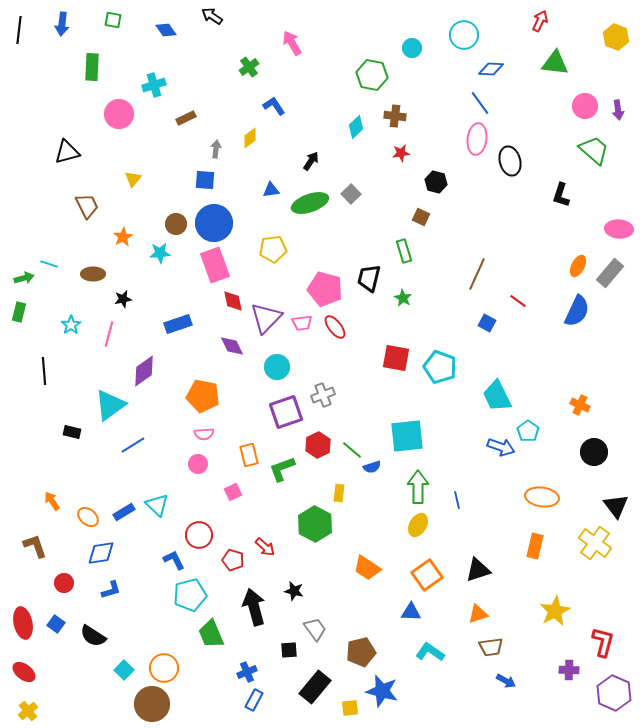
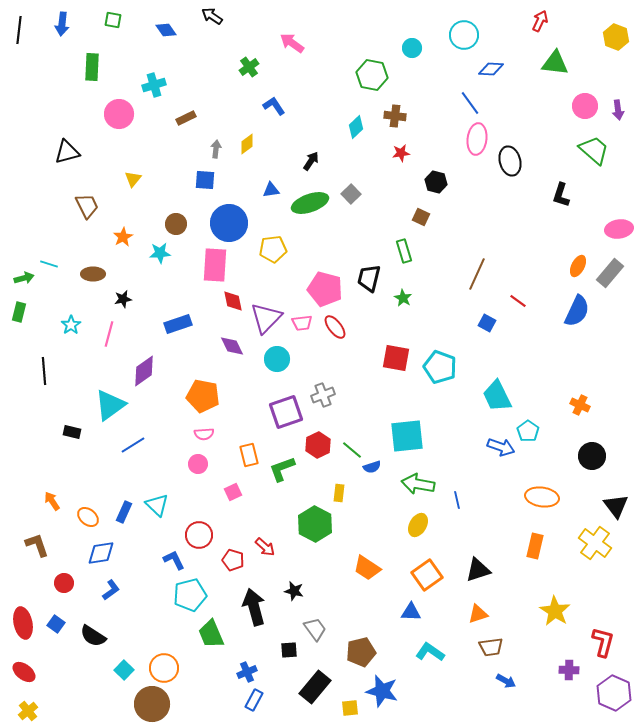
pink arrow at (292, 43): rotated 25 degrees counterclockwise
blue line at (480, 103): moved 10 px left
yellow diamond at (250, 138): moved 3 px left, 6 px down
blue circle at (214, 223): moved 15 px right
pink ellipse at (619, 229): rotated 12 degrees counterclockwise
pink rectangle at (215, 265): rotated 24 degrees clockwise
cyan circle at (277, 367): moved 8 px up
black circle at (594, 452): moved 2 px left, 4 px down
green arrow at (418, 487): moved 3 px up; rotated 80 degrees counterclockwise
blue rectangle at (124, 512): rotated 35 degrees counterclockwise
brown L-shape at (35, 546): moved 2 px right, 1 px up
blue L-shape at (111, 590): rotated 20 degrees counterclockwise
yellow star at (555, 611): rotated 12 degrees counterclockwise
